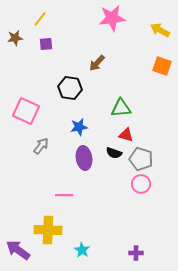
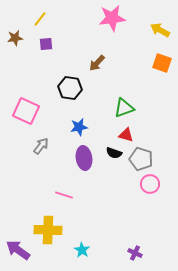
orange square: moved 3 px up
green triangle: moved 3 px right; rotated 15 degrees counterclockwise
pink circle: moved 9 px right
pink line: rotated 18 degrees clockwise
purple cross: moved 1 px left; rotated 24 degrees clockwise
